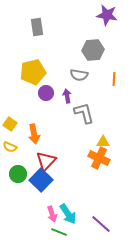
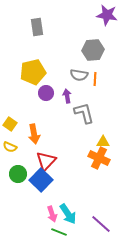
orange line: moved 19 px left
